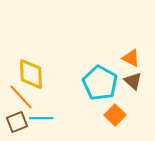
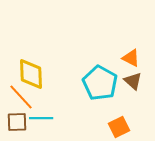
orange square: moved 4 px right, 12 px down; rotated 20 degrees clockwise
brown square: rotated 20 degrees clockwise
